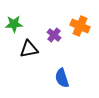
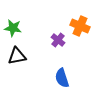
green star: moved 1 px left, 4 px down; rotated 12 degrees clockwise
purple cross: moved 4 px right, 5 px down
black triangle: moved 12 px left, 7 px down
